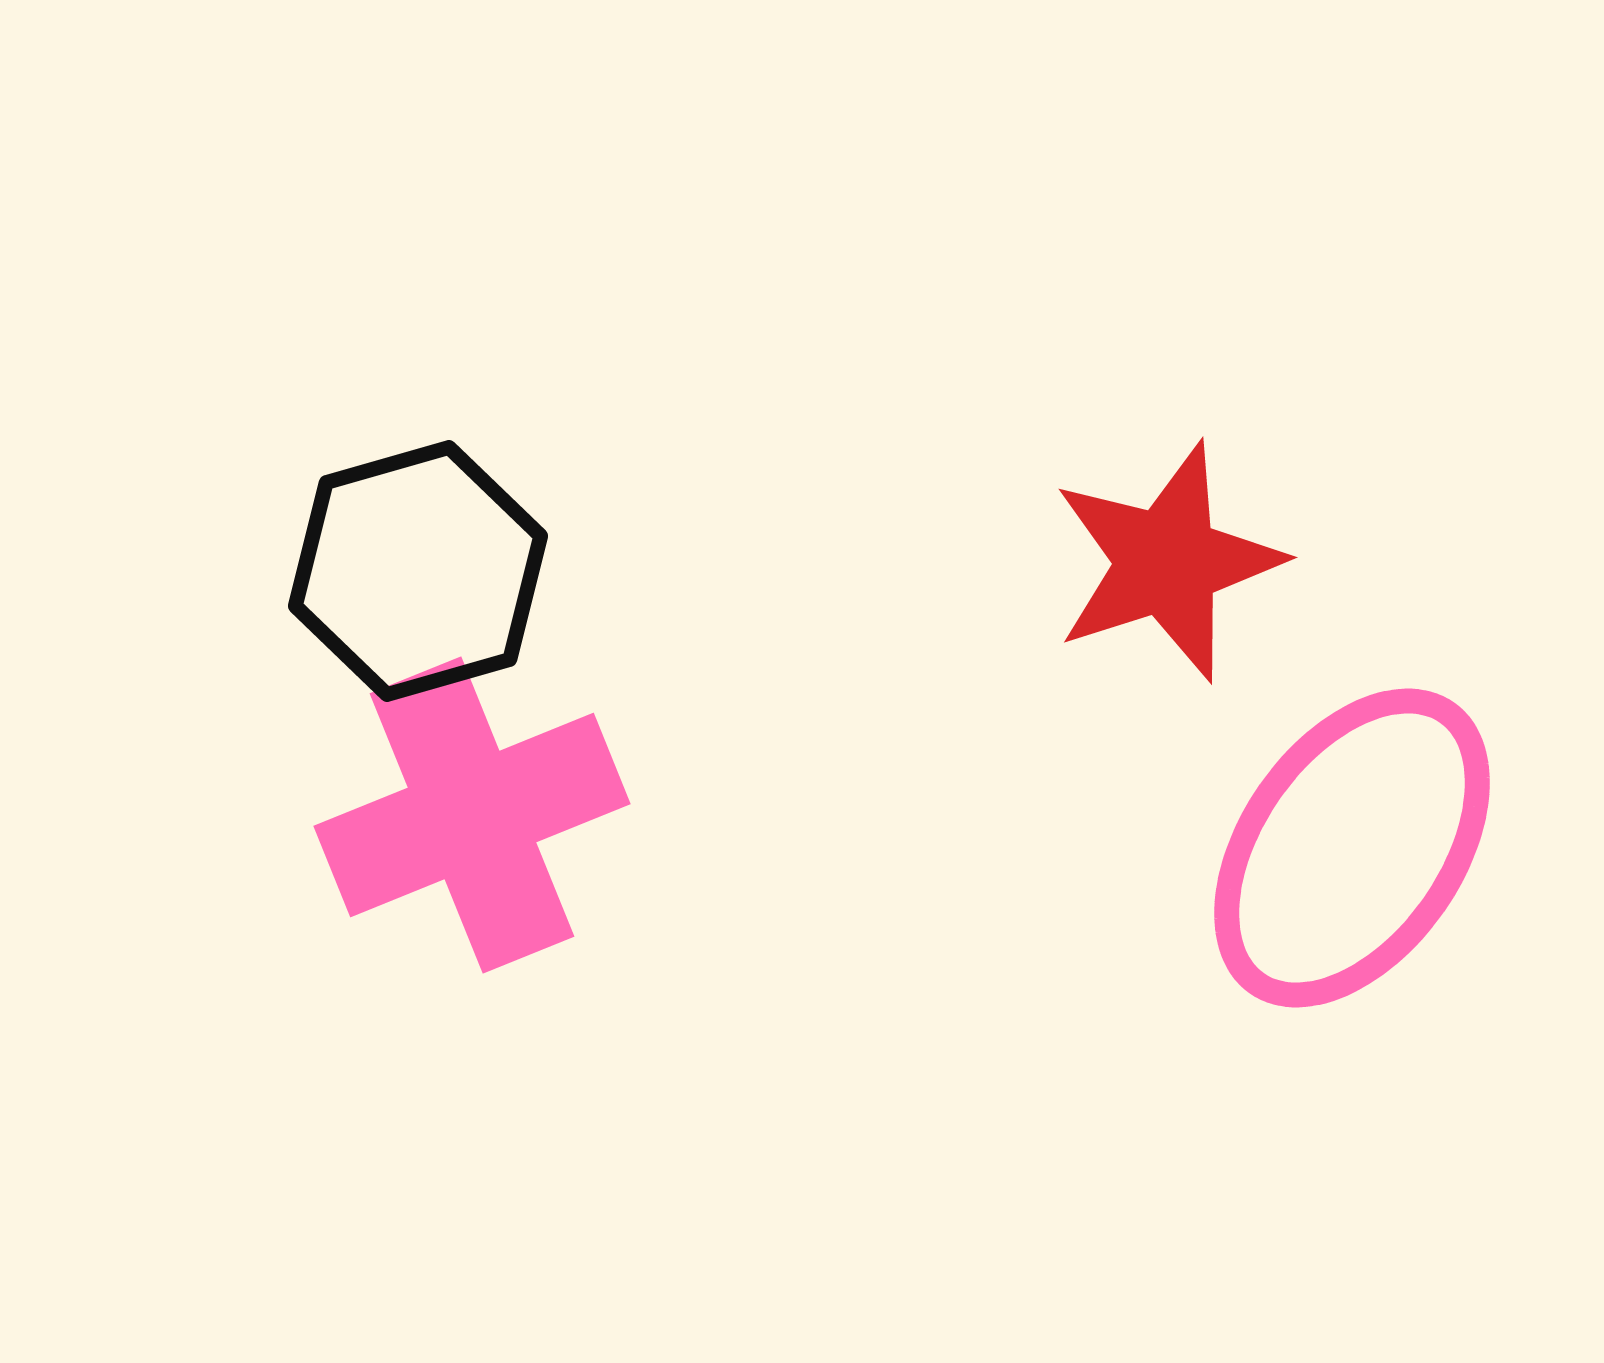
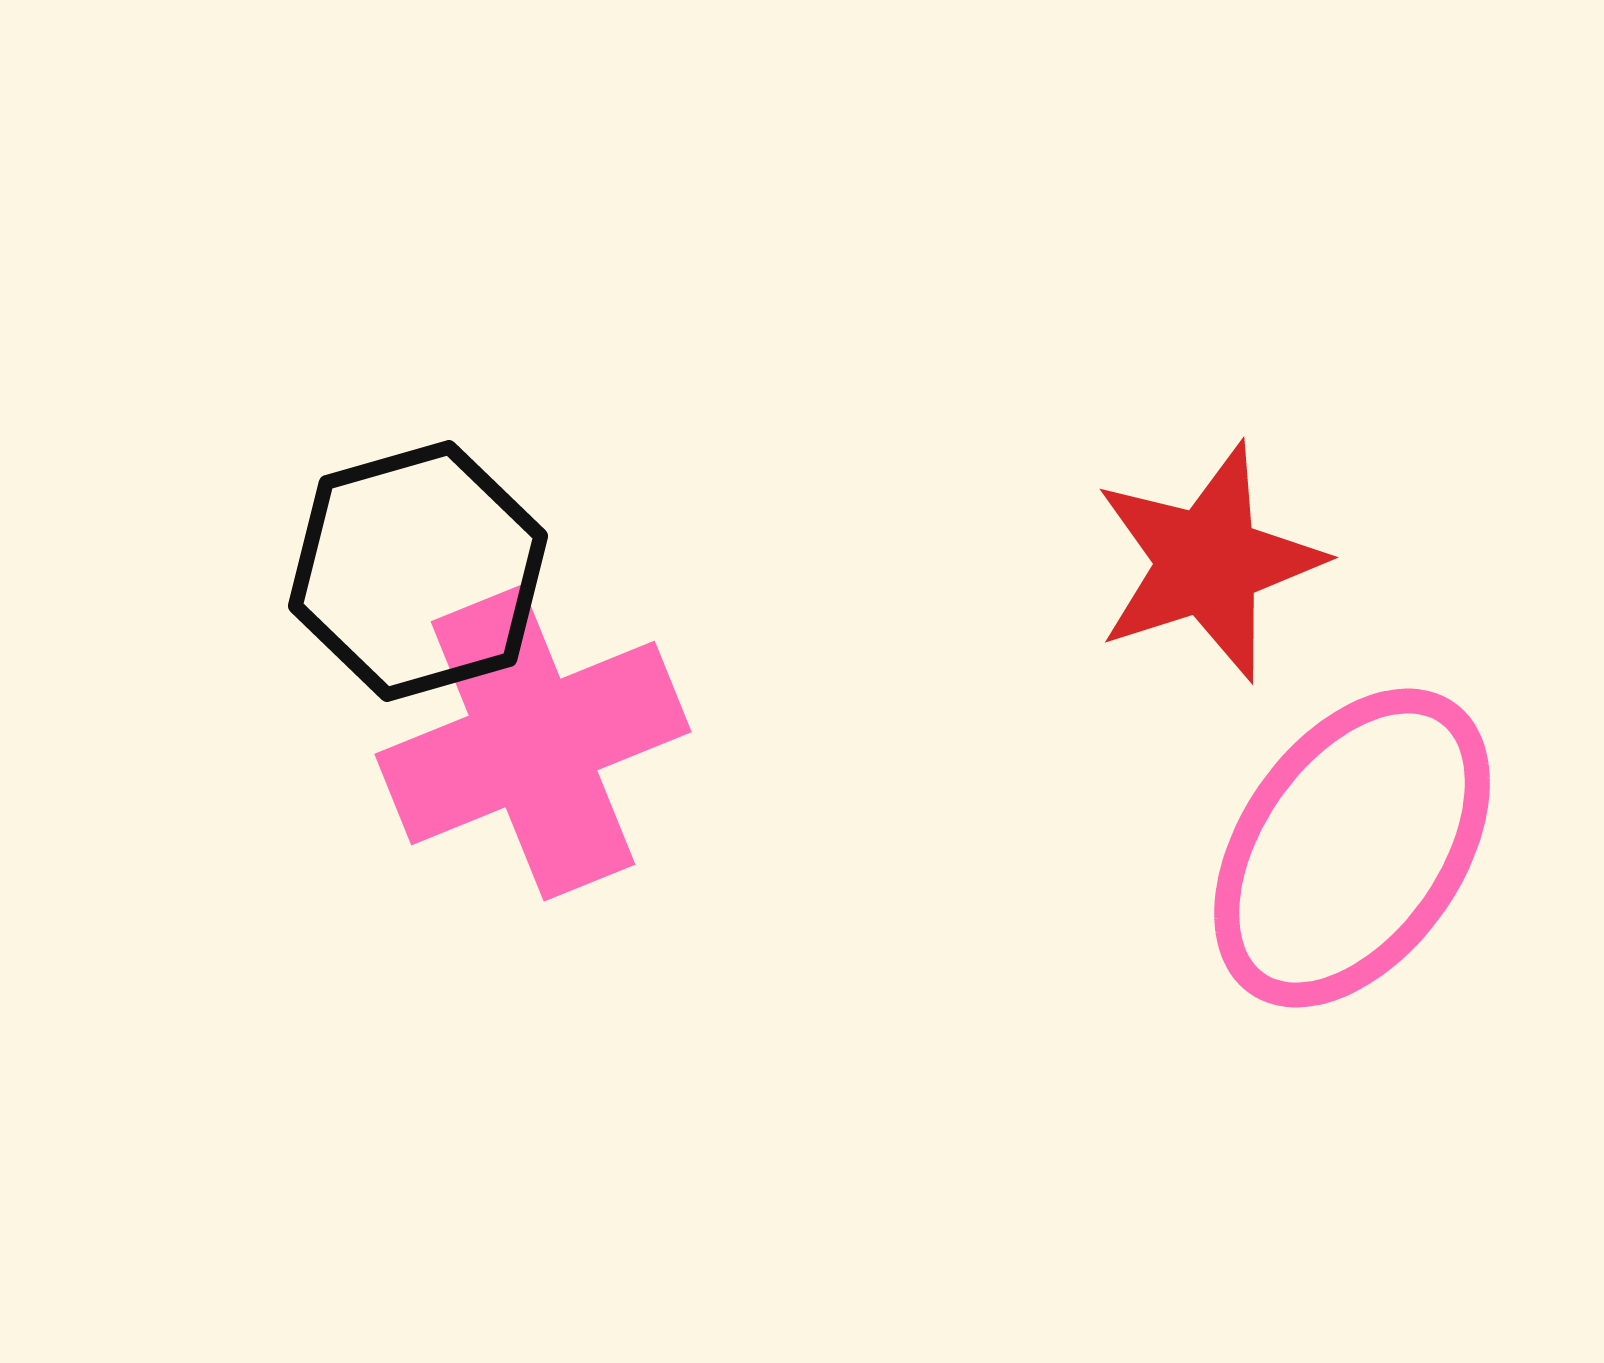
red star: moved 41 px right
pink cross: moved 61 px right, 72 px up
